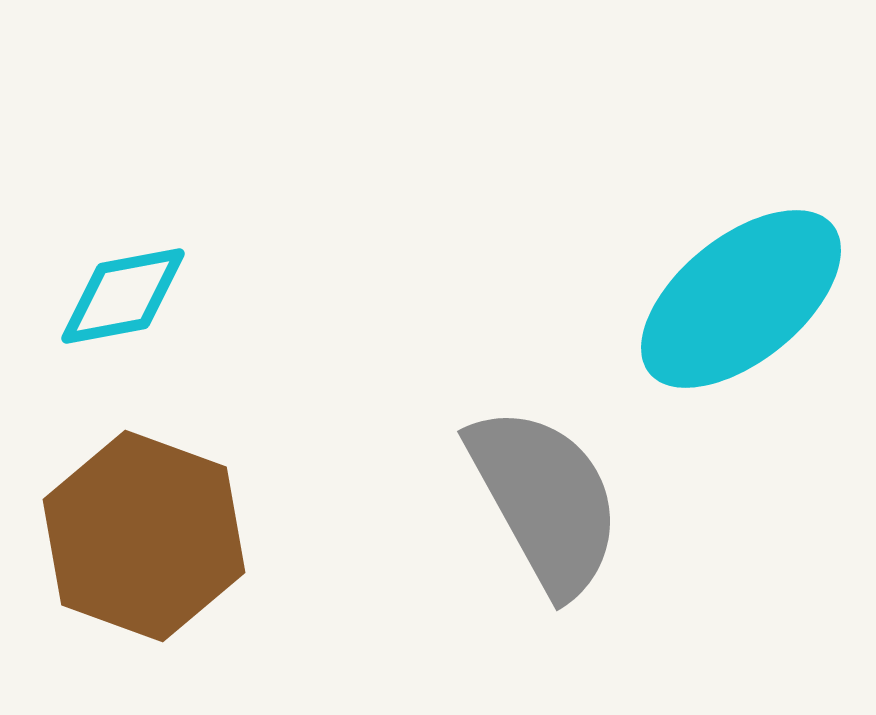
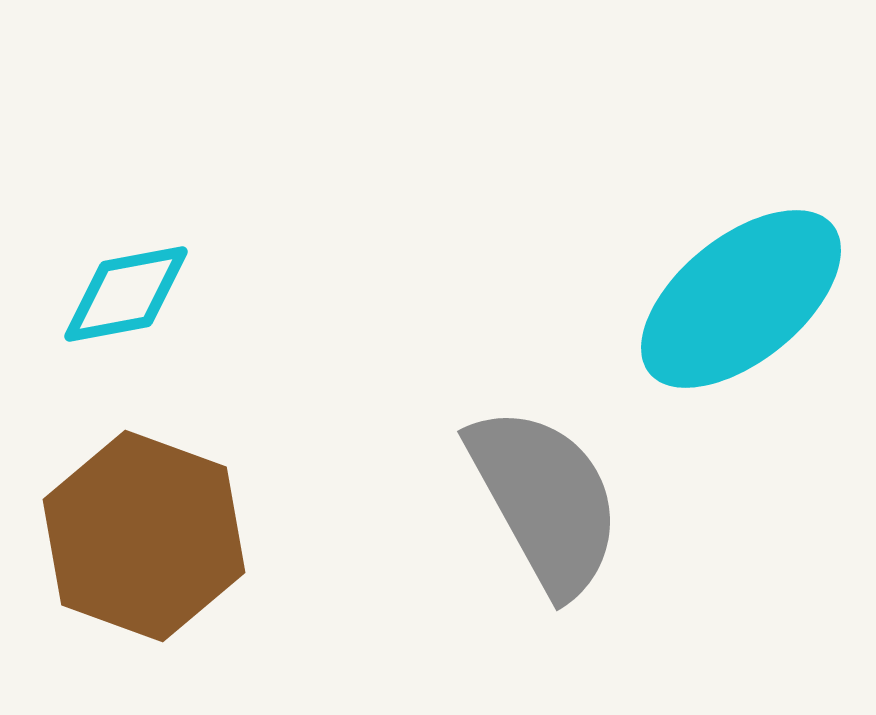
cyan diamond: moved 3 px right, 2 px up
